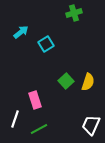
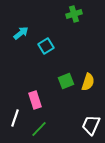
green cross: moved 1 px down
cyan arrow: moved 1 px down
cyan square: moved 2 px down
green square: rotated 21 degrees clockwise
white line: moved 1 px up
green line: rotated 18 degrees counterclockwise
